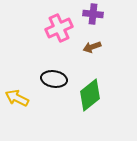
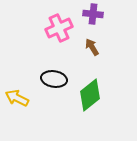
brown arrow: rotated 78 degrees clockwise
